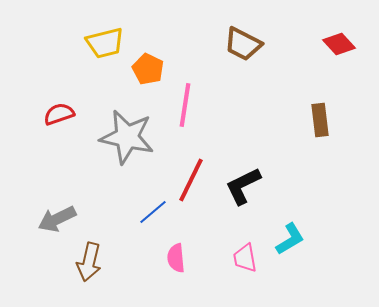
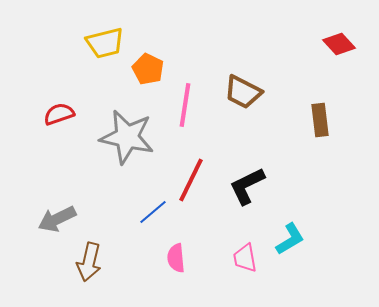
brown trapezoid: moved 48 px down
black L-shape: moved 4 px right
